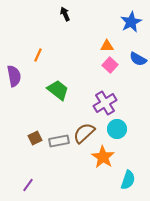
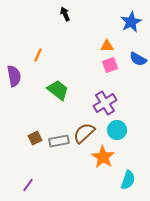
pink square: rotated 28 degrees clockwise
cyan circle: moved 1 px down
